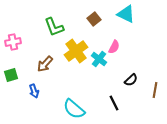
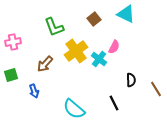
black semicircle: rotated 48 degrees counterclockwise
brown line: moved 1 px right, 1 px up; rotated 42 degrees counterclockwise
